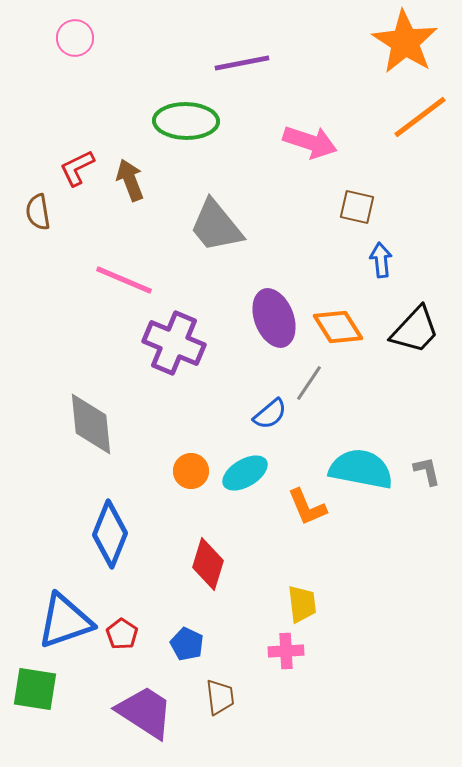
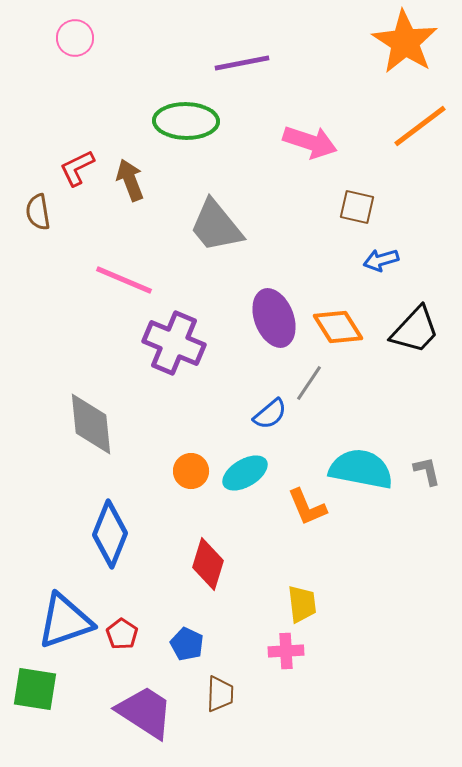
orange line: moved 9 px down
blue arrow: rotated 100 degrees counterclockwise
brown trapezoid: moved 3 px up; rotated 9 degrees clockwise
